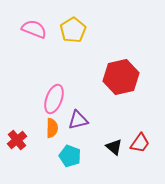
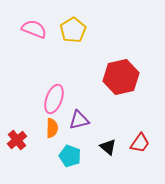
purple triangle: moved 1 px right
black triangle: moved 6 px left
